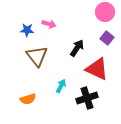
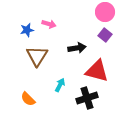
blue star: rotated 16 degrees counterclockwise
purple square: moved 2 px left, 3 px up
black arrow: rotated 48 degrees clockwise
brown triangle: rotated 10 degrees clockwise
red triangle: moved 2 px down; rotated 10 degrees counterclockwise
cyan arrow: moved 1 px left, 1 px up
orange semicircle: rotated 63 degrees clockwise
